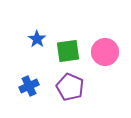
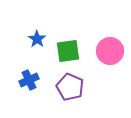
pink circle: moved 5 px right, 1 px up
blue cross: moved 6 px up
